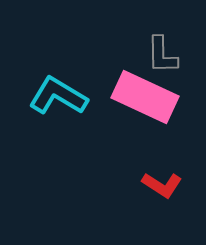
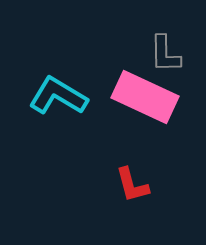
gray L-shape: moved 3 px right, 1 px up
red L-shape: moved 30 px left; rotated 42 degrees clockwise
